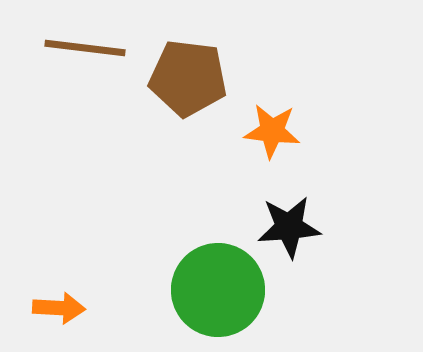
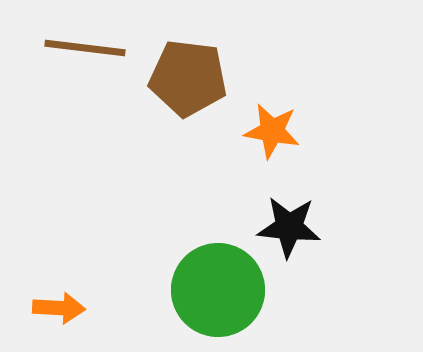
orange star: rotated 4 degrees clockwise
black star: rotated 10 degrees clockwise
